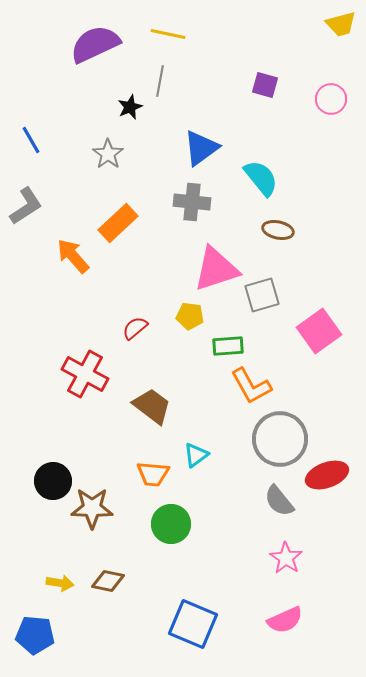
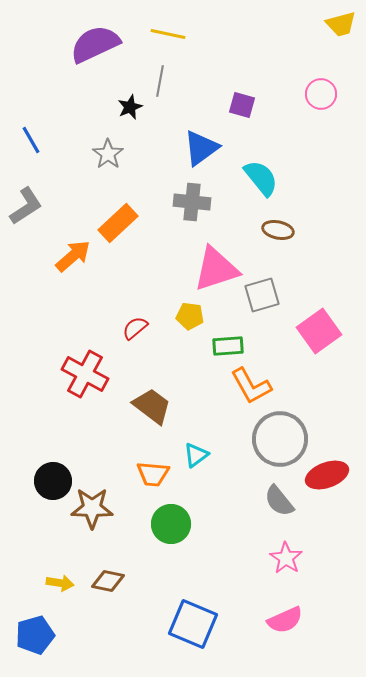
purple square: moved 23 px left, 20 px down
pink circle: moved 10 px left, 5 px up
orange arrow: rotated 90 degrees clockwise
blue pentagon: rotated 21 degrees counterclockwise
